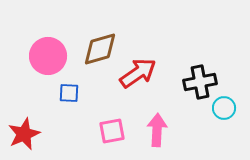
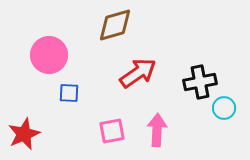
brown diamond: moved 15 px right, 24 px up
pink circle: moved 1 px right, 1 px up
